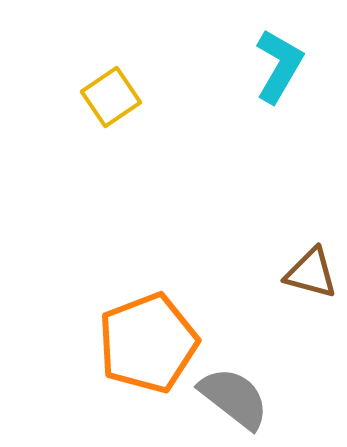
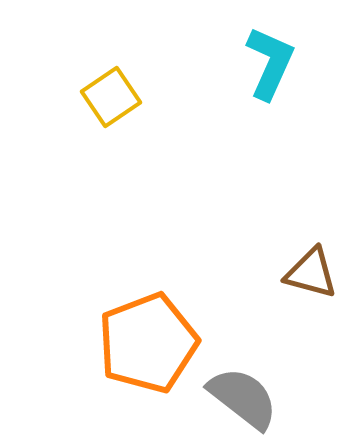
cyan L-shape: moved 9 px left, 3 px up; rotated 6 degrees counterclockwise
gray semicircle: moved 9 px right
